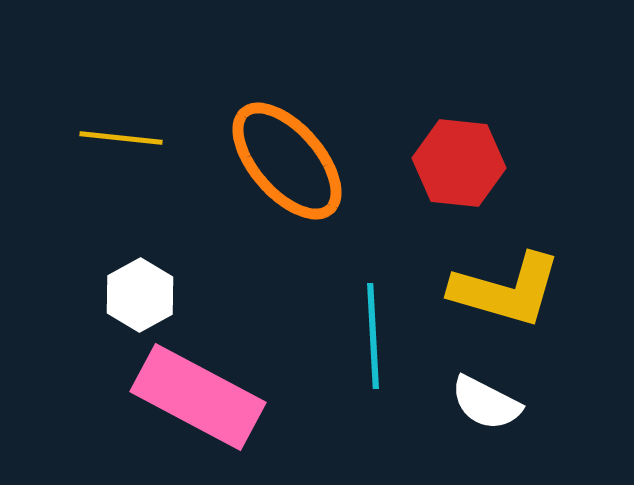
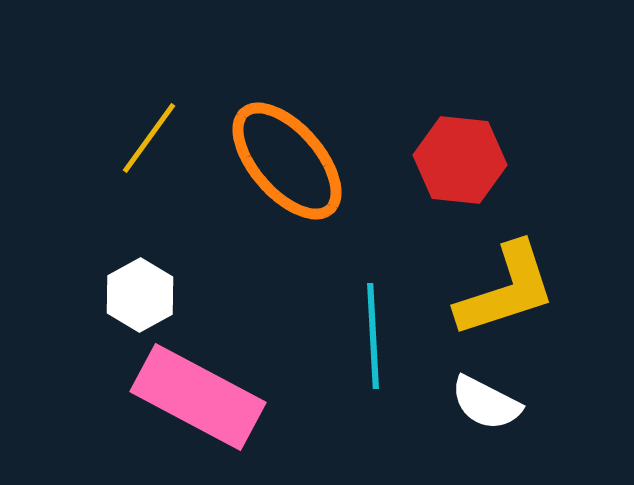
yellow line: moved 28 px right; rotated 60 degrees counterclockwise
red hexagon: moved 1 px right, 3 px up
yellow L-shape: rotated 34 degrees counterclockwise
